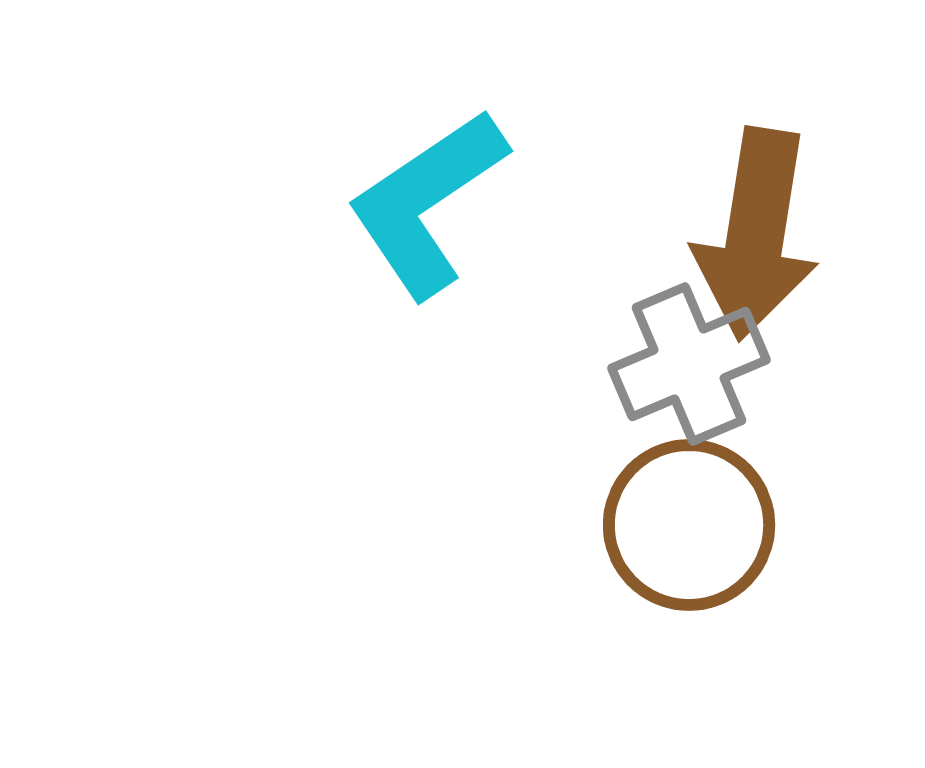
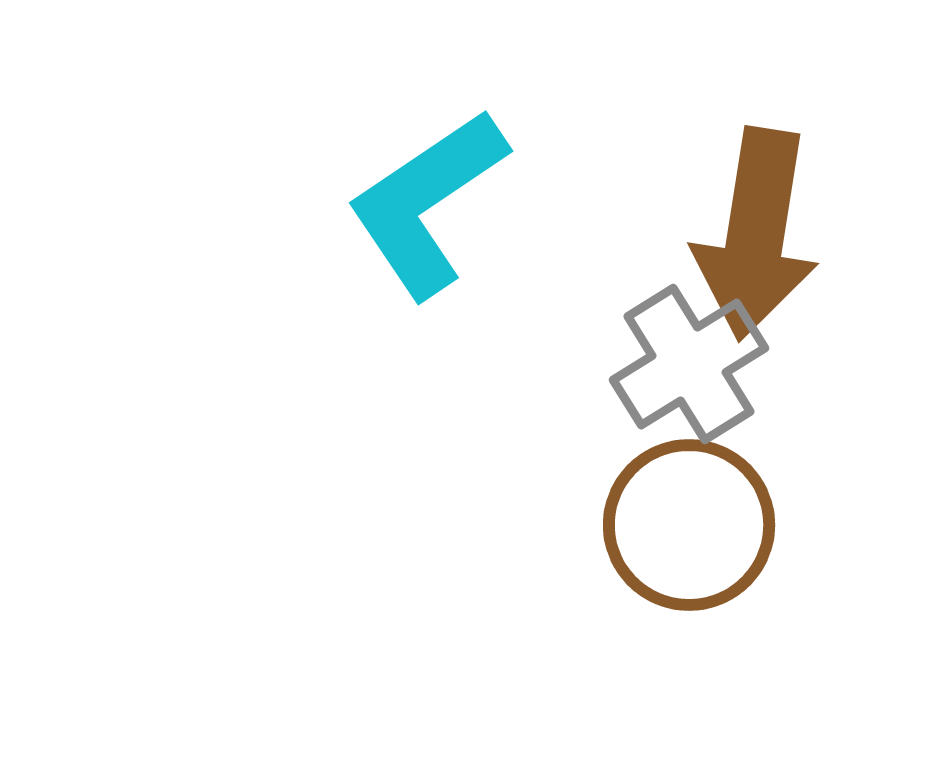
gray cross: rotated 9 degrees counterclockwise
